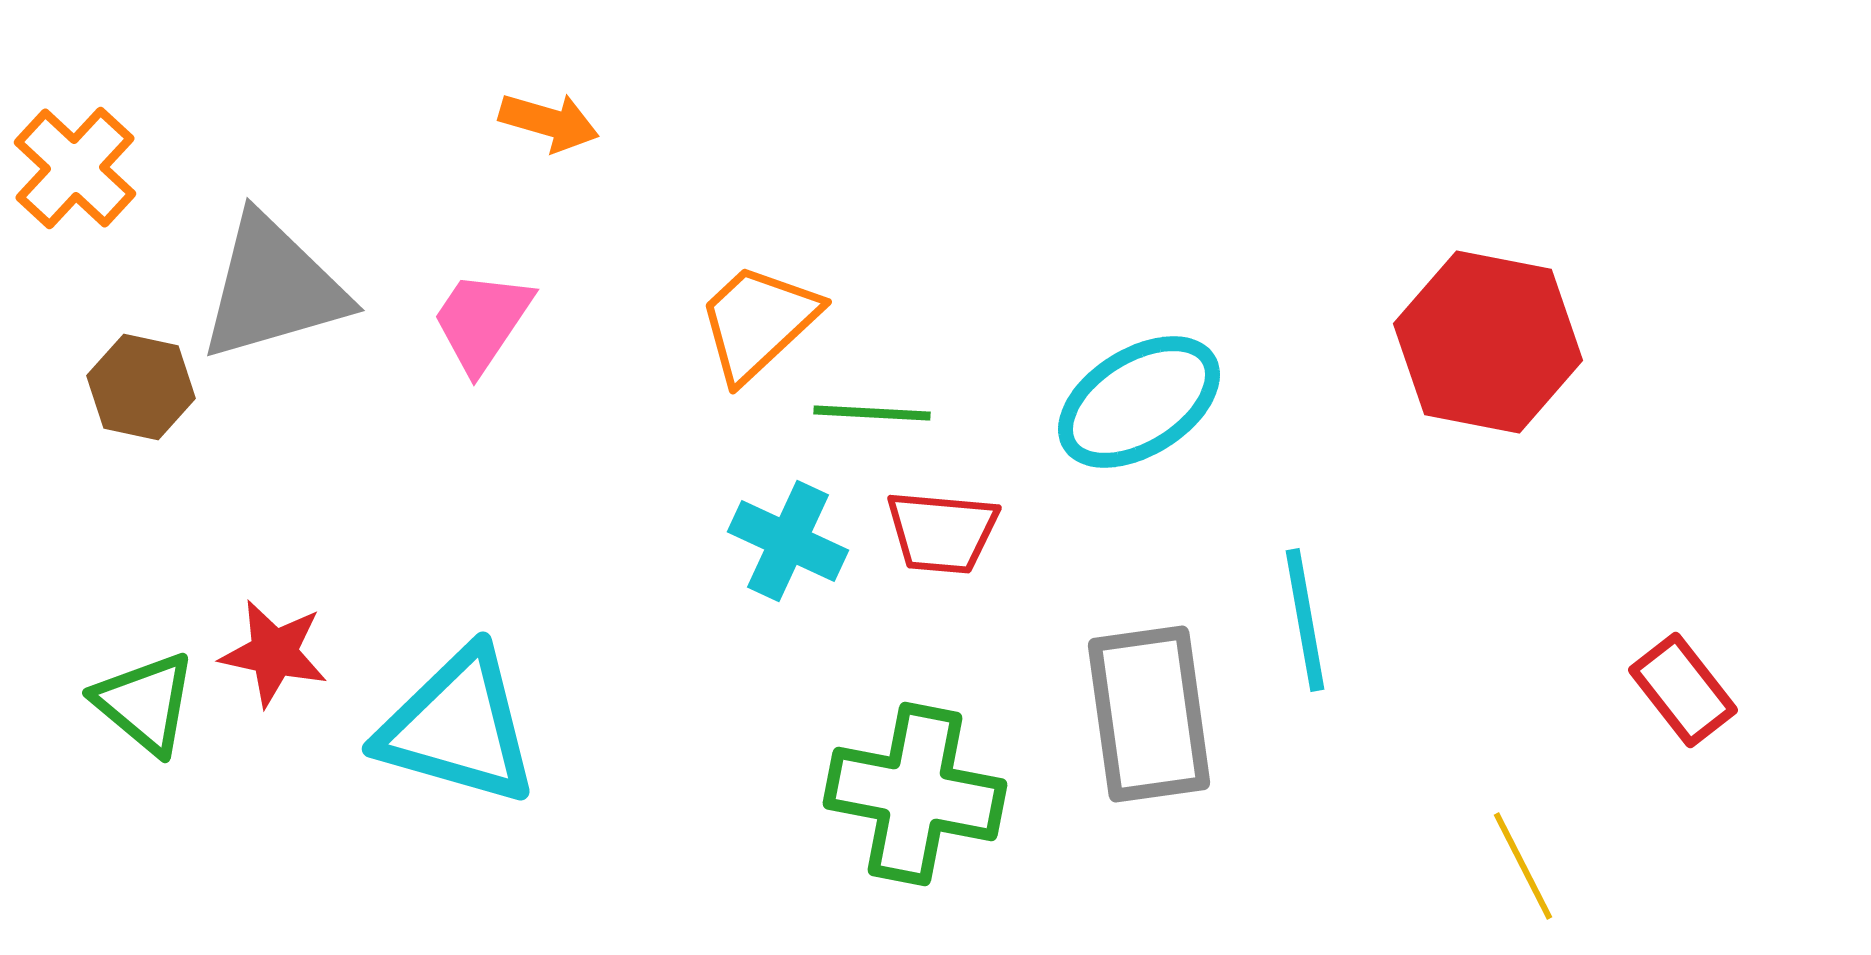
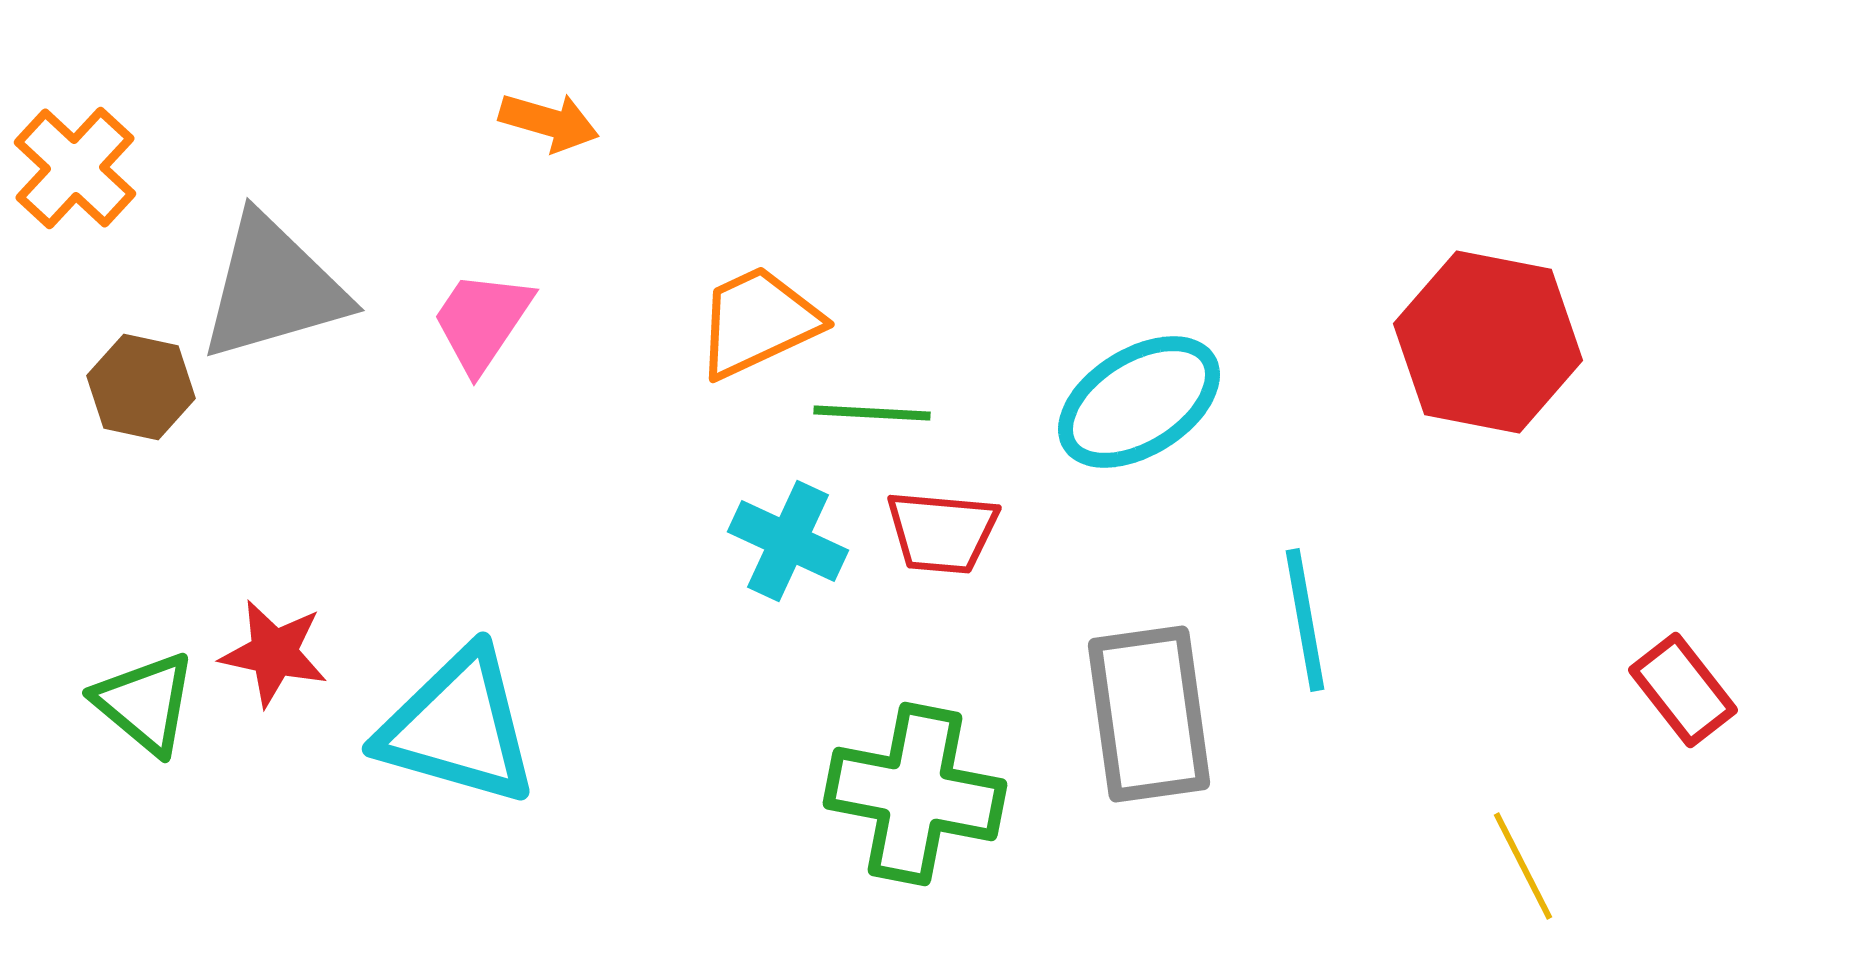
orange trapezoid: rotated 18 degrees clockwise
